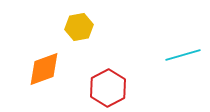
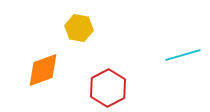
yellow hexagon: moved 1 px down; rotated 20 degrees clockwise
orange diamond: moved 1 px left, 1 px down
